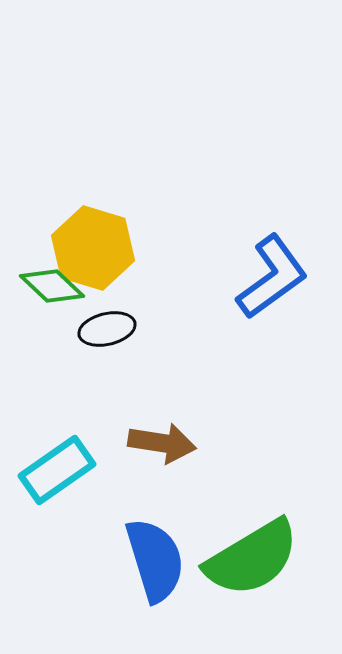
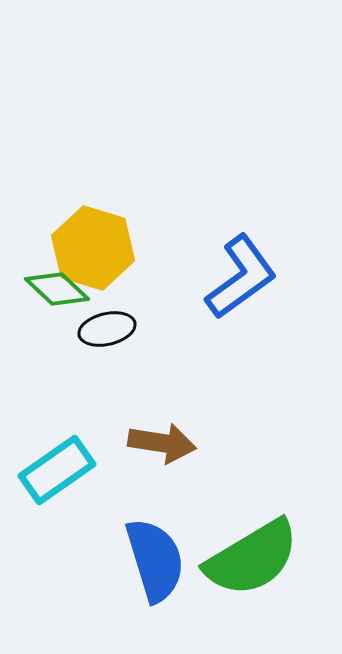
blue L-shape: moved 31 px left
green diamond: moved 5 px right, 3 px down
